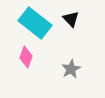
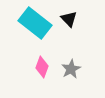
black triangle: moved 2 px left
pink diamond: moved 16 px right, 10 px down
